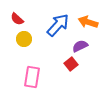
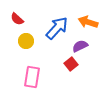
blue arrow: moved 1 px left, 3 px down
yellow circle: moved 2 px right, 2 px down
